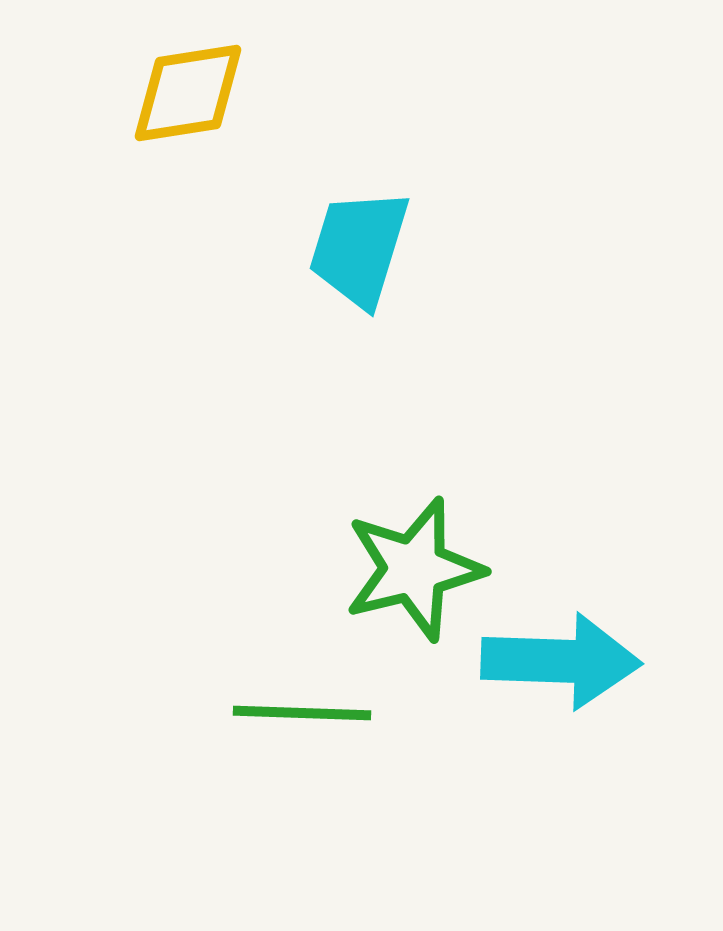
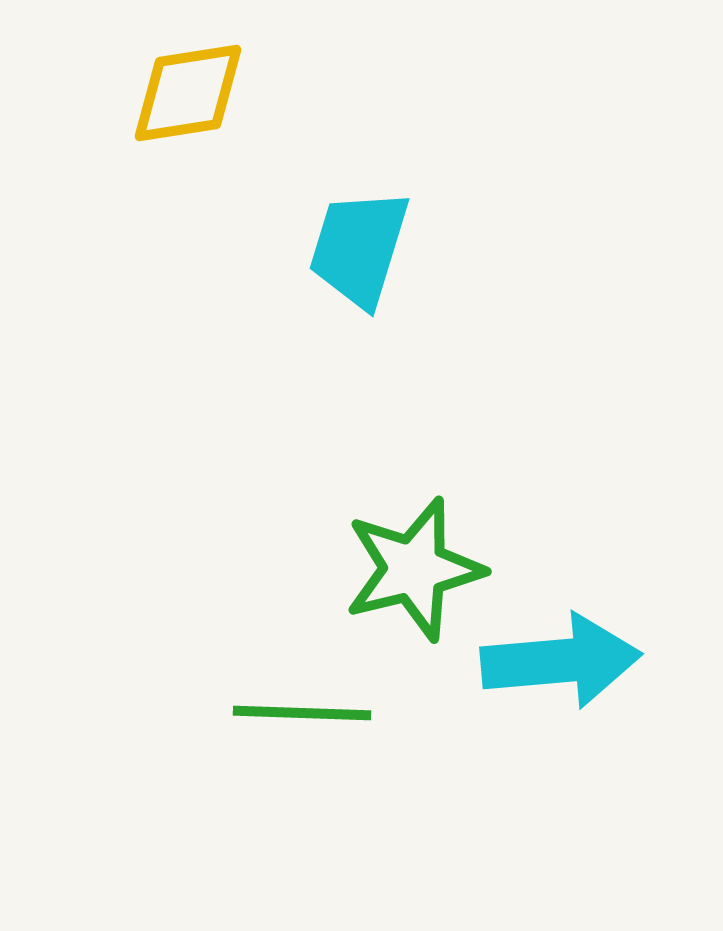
cyan arrow: rotated 7 degrees counterclockwise
